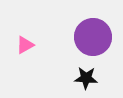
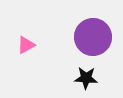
pink triangle: moved 1 px right
